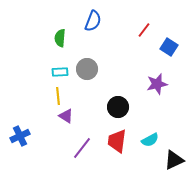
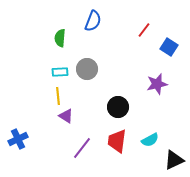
blue cross: moved 2 px left, 3 px down
